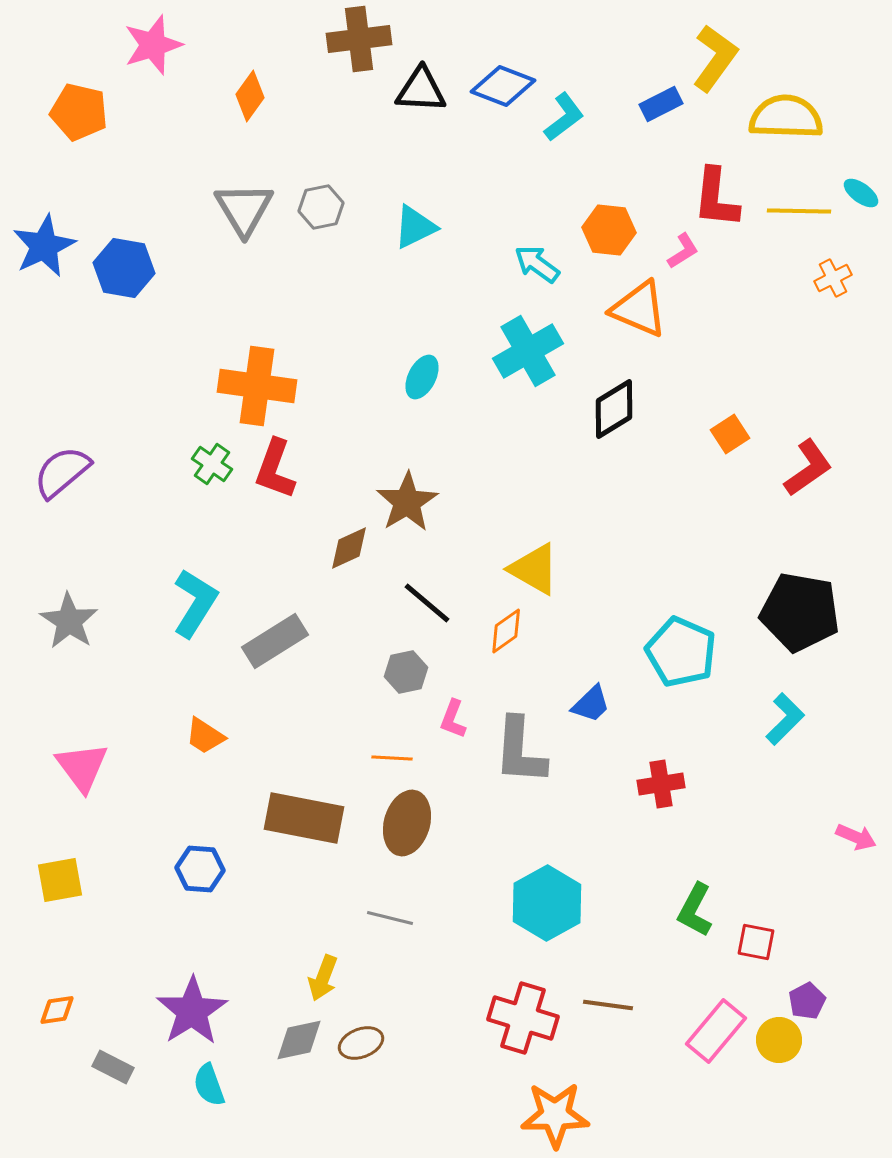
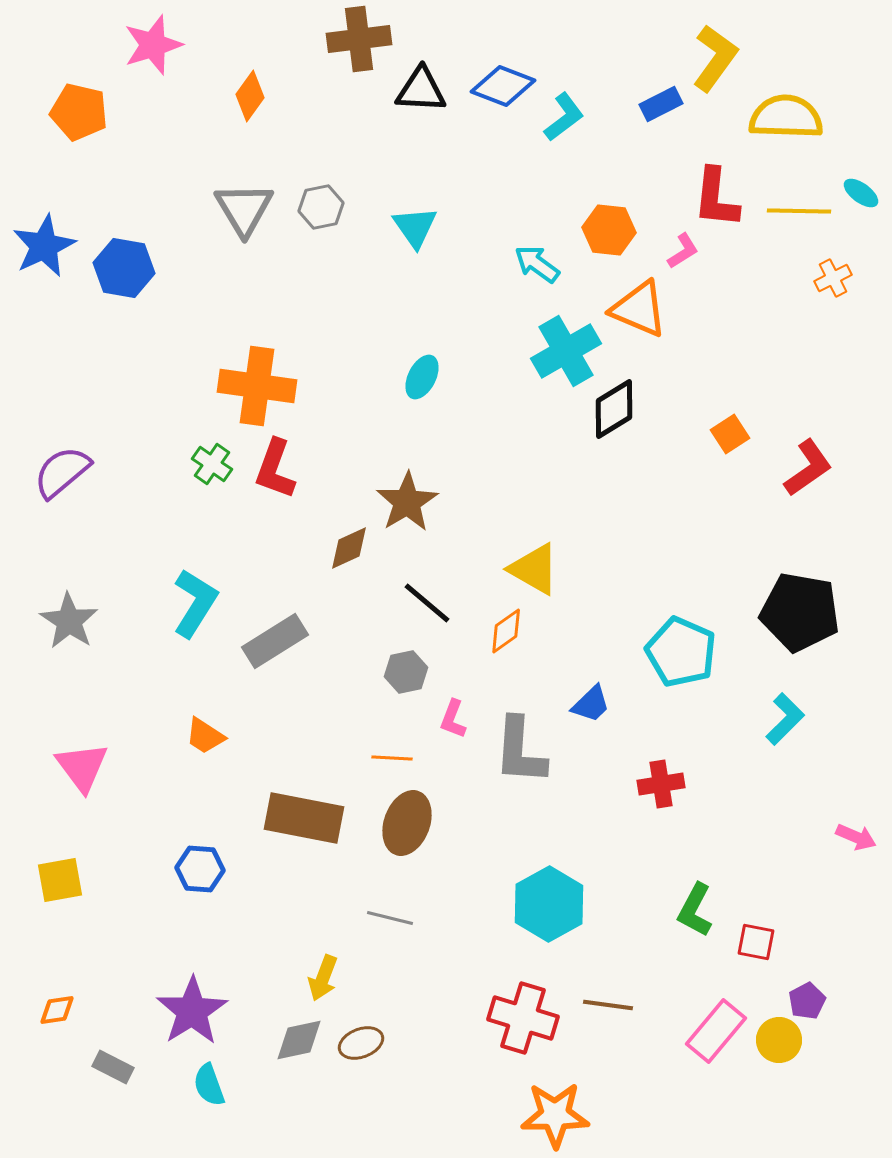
cyan triangle at (415, 227): rotated 39 degrees counterclockwise
cyan cross at (528, 351): moved 38 px right
brown ellipse at (407, 823): rotated 4 degrees clockwise
cyan hexagon at (547, 903): moved 2 px right, 1 px down
